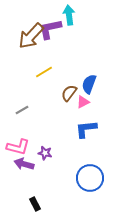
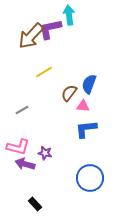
pink triangle: moved 4 px down; rotated 32 degrees clockwise
purple arrow: moved 1 px right
black rectangle: rotated 16 degrees counterclockwise
